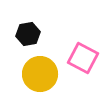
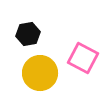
yellow circle: moved 1 px up
